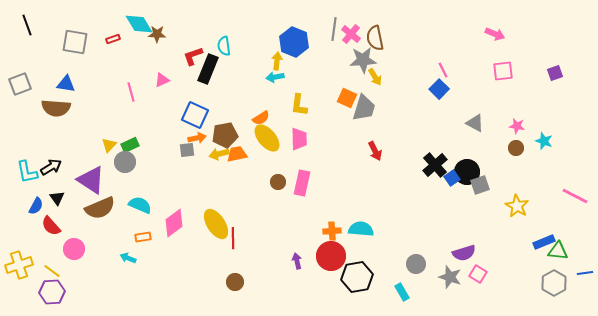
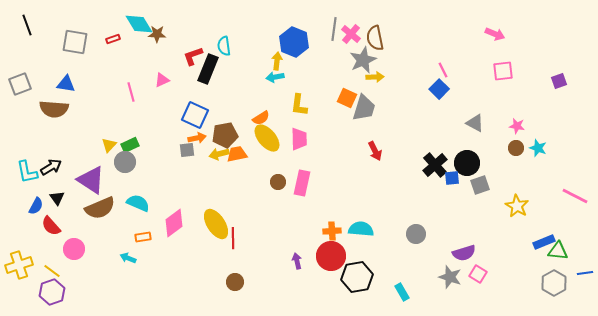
gray star at (363, 60): rotated 20 degrees counterclockwise
purple square at (555, 73): moved 4 px right, 8 px down
yellow arrow at (375, 77): rotated 60 degrees counterclockwise
brown semicircle at (56, 108): moved 2 px left, 1 px down
cyan star at (544, 141): moved 6 px left, 7 px down
black circle at (467, 172): moved 9 px up
blue square at (452, 178): rotated 28 degrees clockwise
cyan semicircle at (140, 205): moved 2 px left, 2 px up
gray circle at (416, 264): moved 30 px up
purple hexagon at (52, 292): rotated 15 degrees counterclockwise
